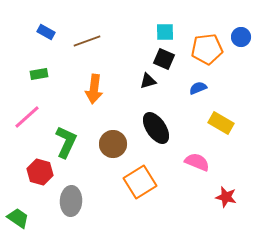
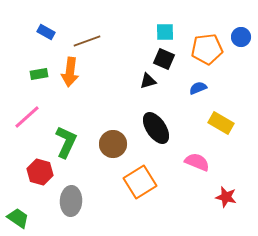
orange arrow: moved 24 px left, 17 px up
